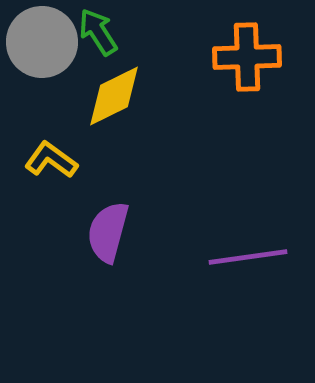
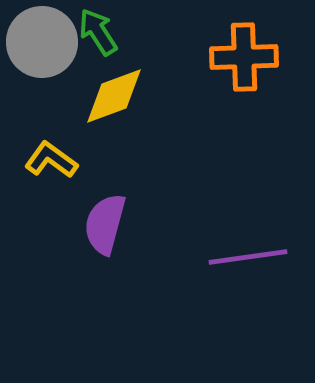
orange cross: moved 3 px left
yellow diamond: rotated 6 degrees clockwise
purple semicircle: moved 3 px left, 8 px up
